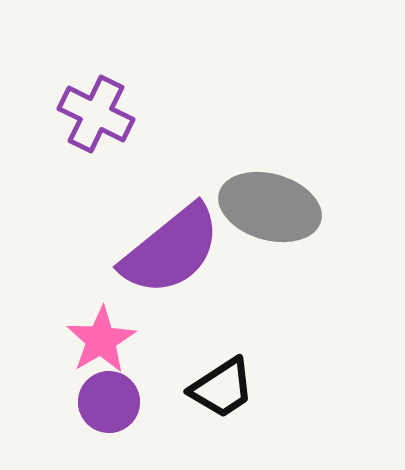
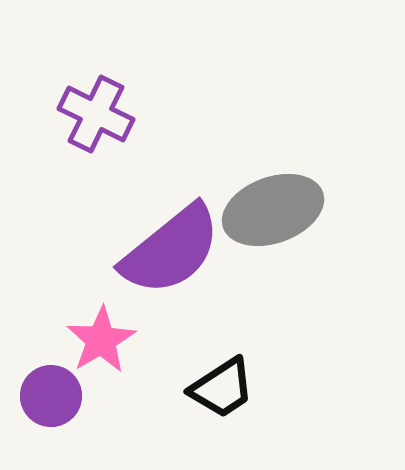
gray ellipse: moved 3 px right, 3 px down; rotated 36 degrees counterclockwise
purple circle: moved 58 px left, 6 px up
